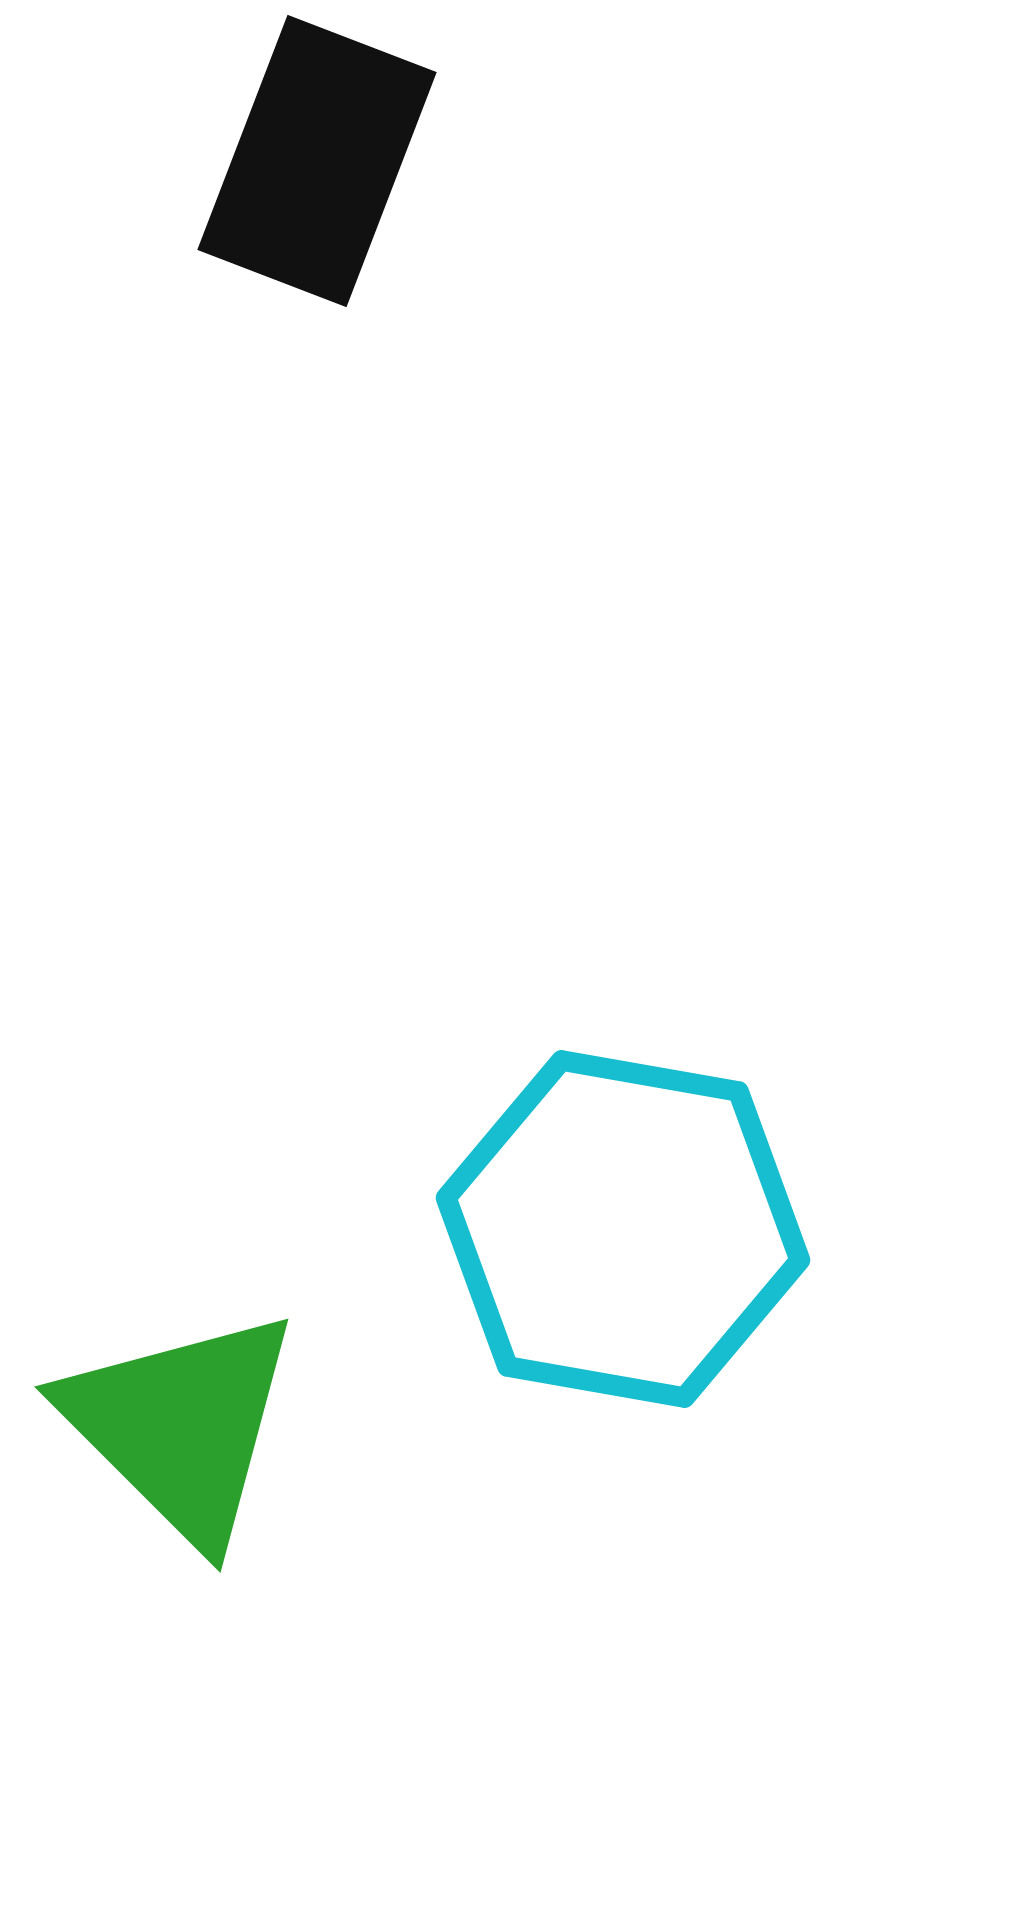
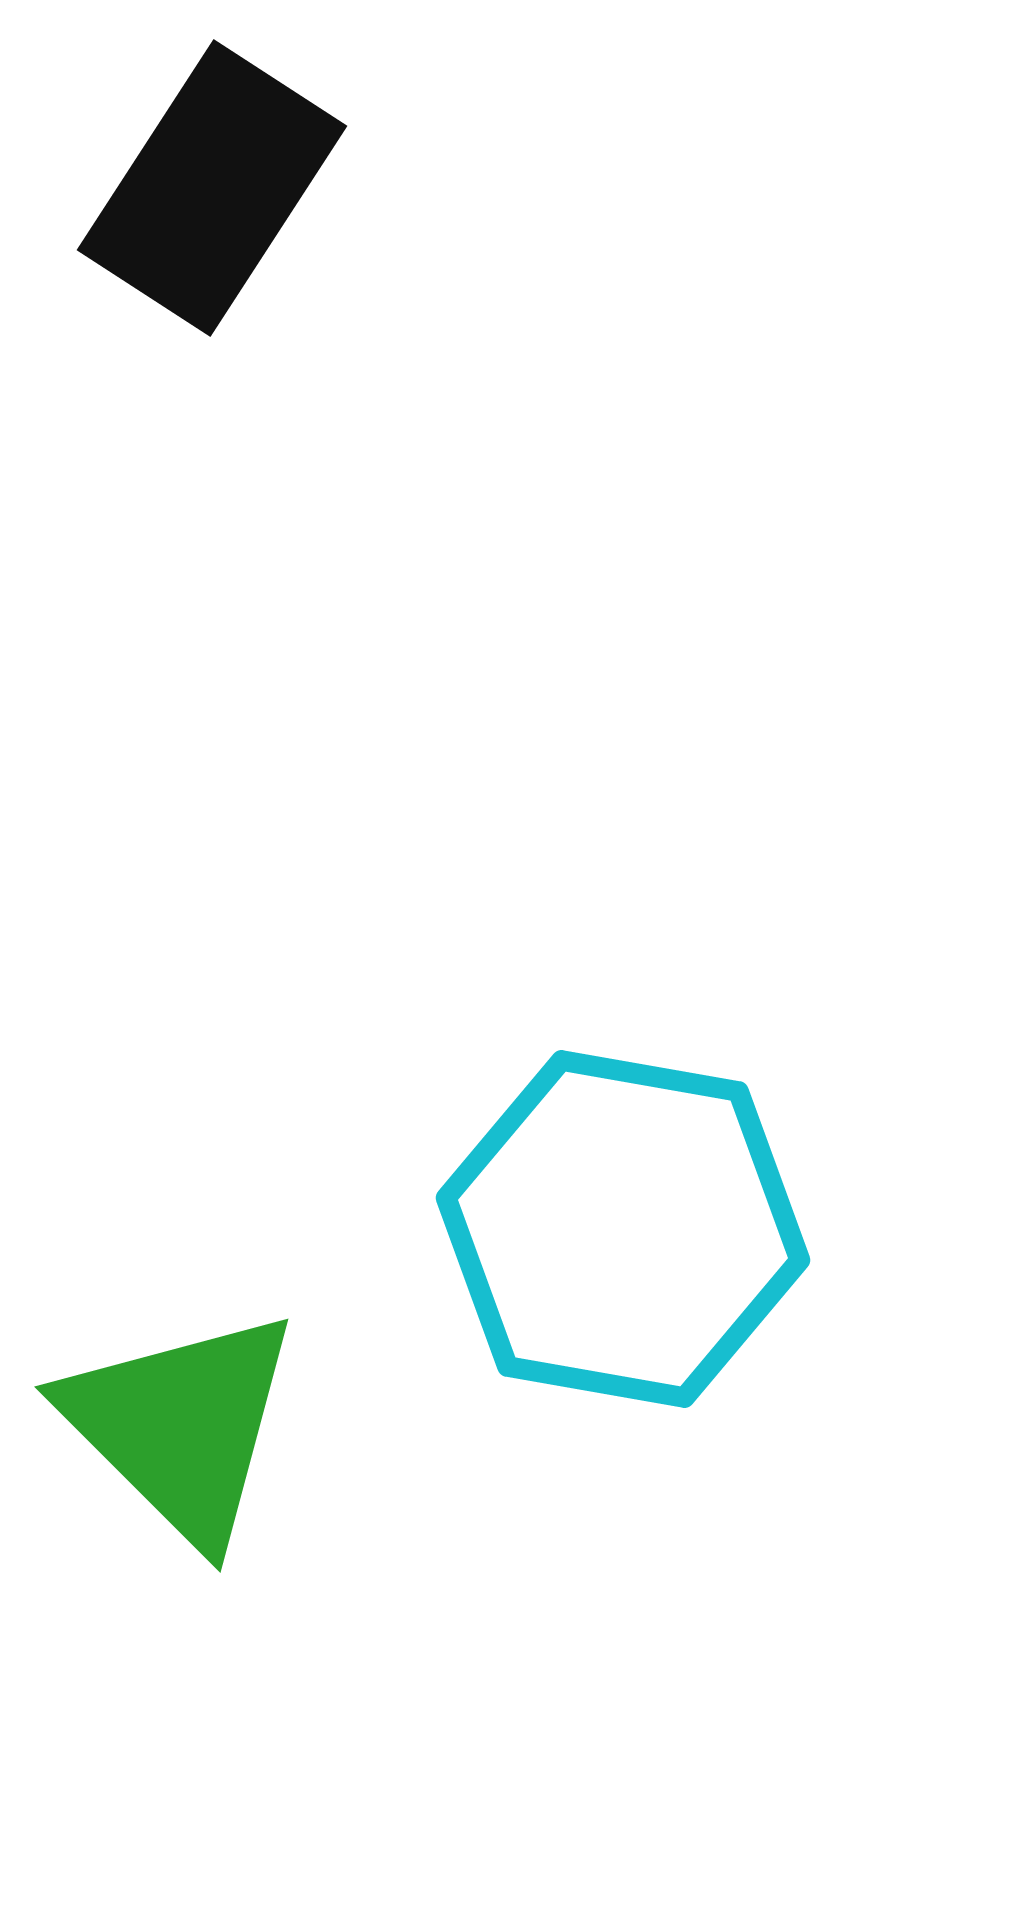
black rectangle: moved 105 px left, 27 px down; rotated 12 degrees clockwise
